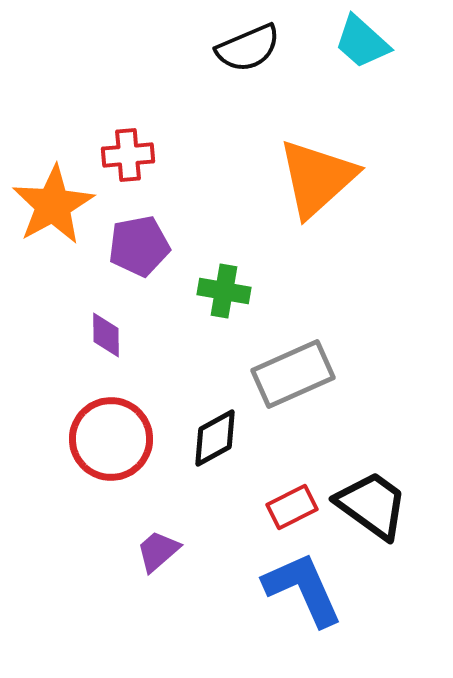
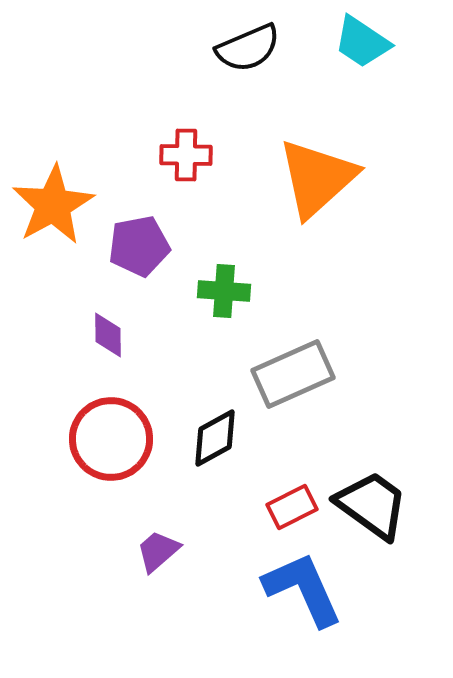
cyan trapezoid: rotated 8 degrees counterclockwise
red cross: moved 58 px right; rotated 6 degrees clockwise
green cross: rotated 6 degrees counterclockwise
purple diamond: moved 2 px right
